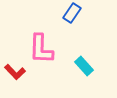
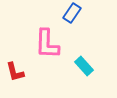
pink L-shape: moved 6 px right, 5 px up
red L-shape: rotated 30 degrees clockwise
